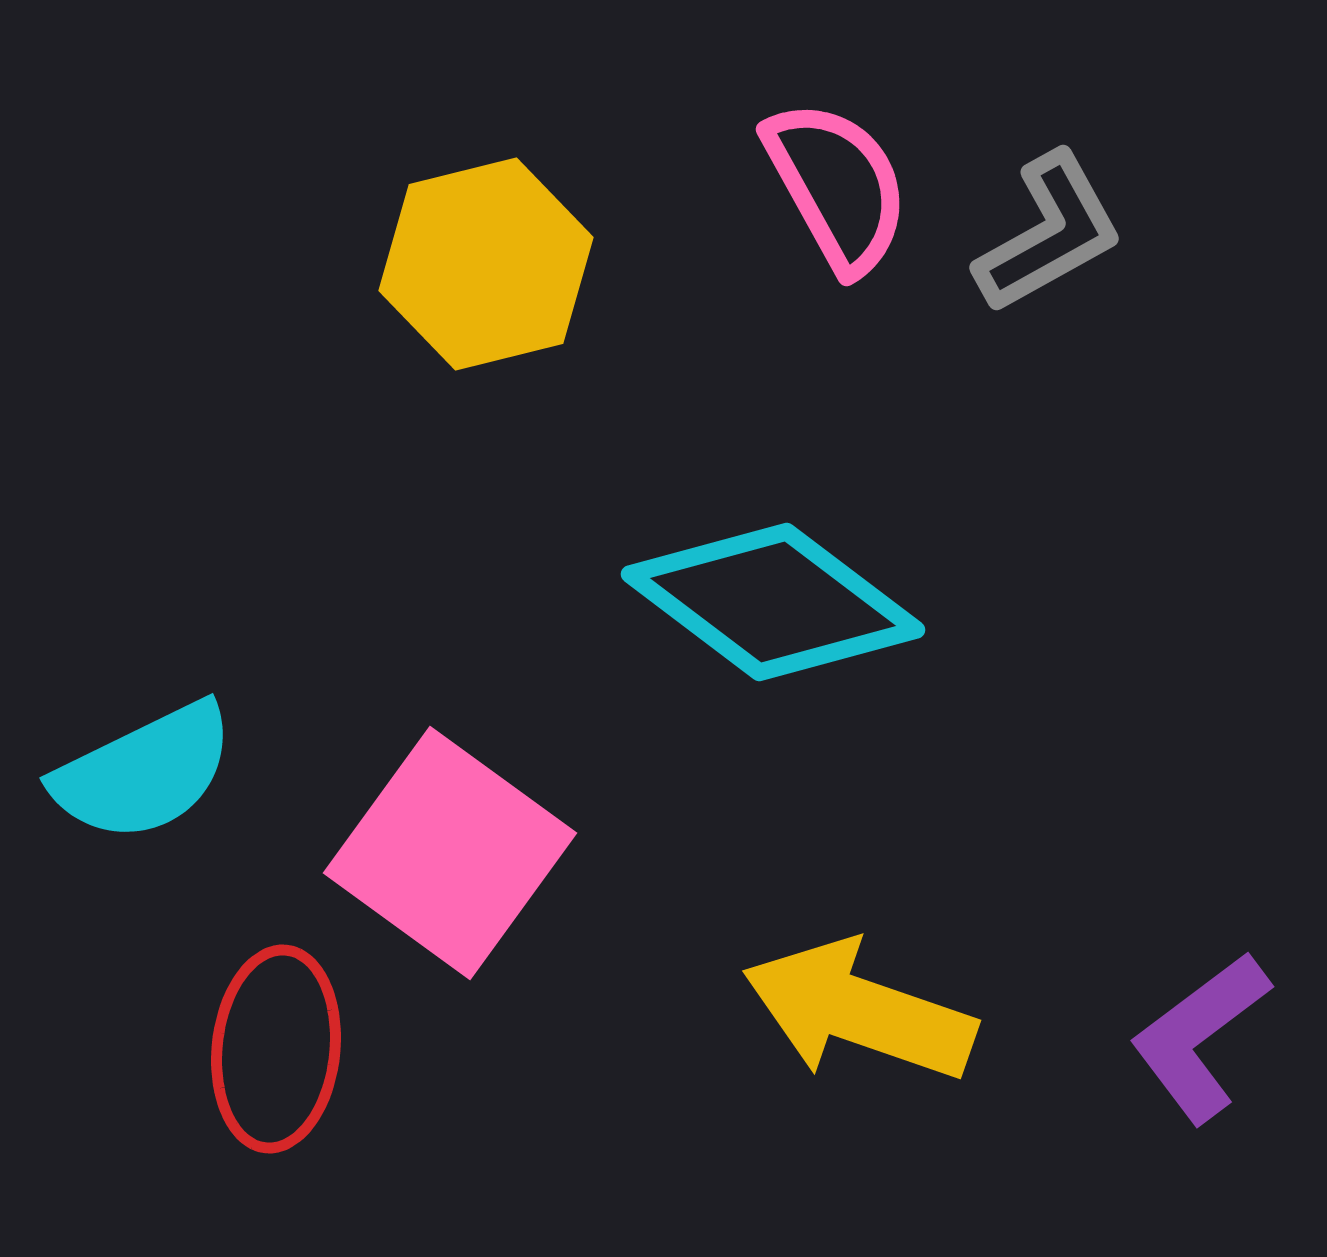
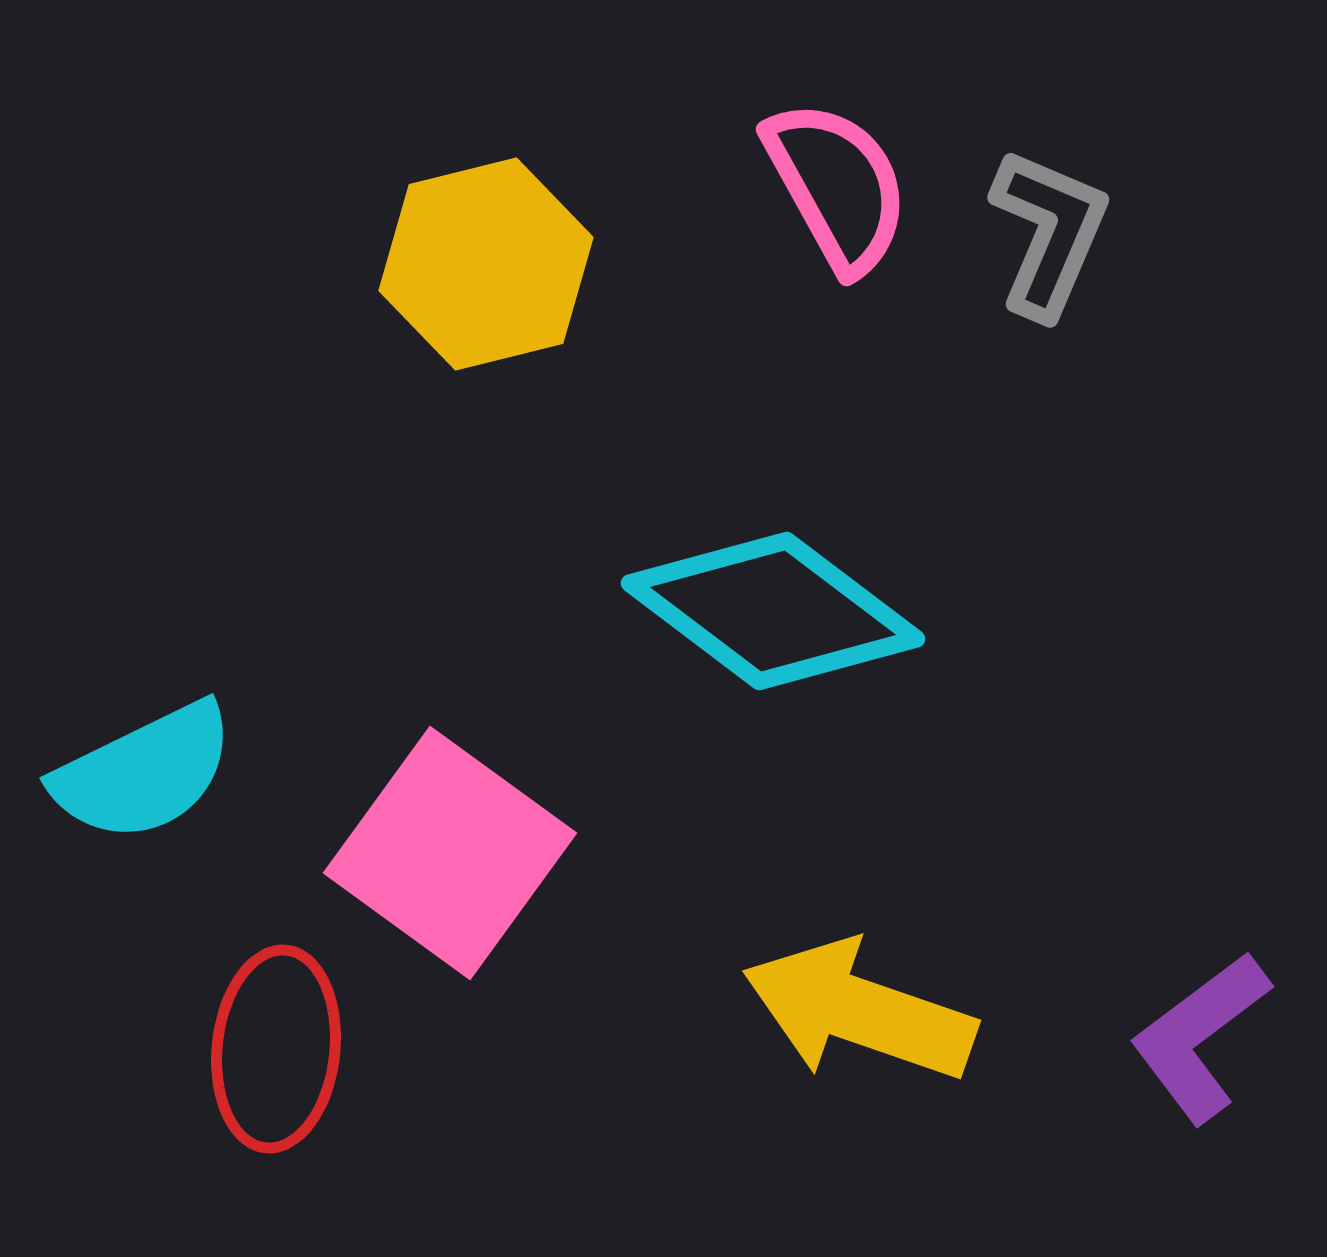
gray L-shape: rotated 38 degrees counterclockwise
cyan diamond: moved 9 px down
